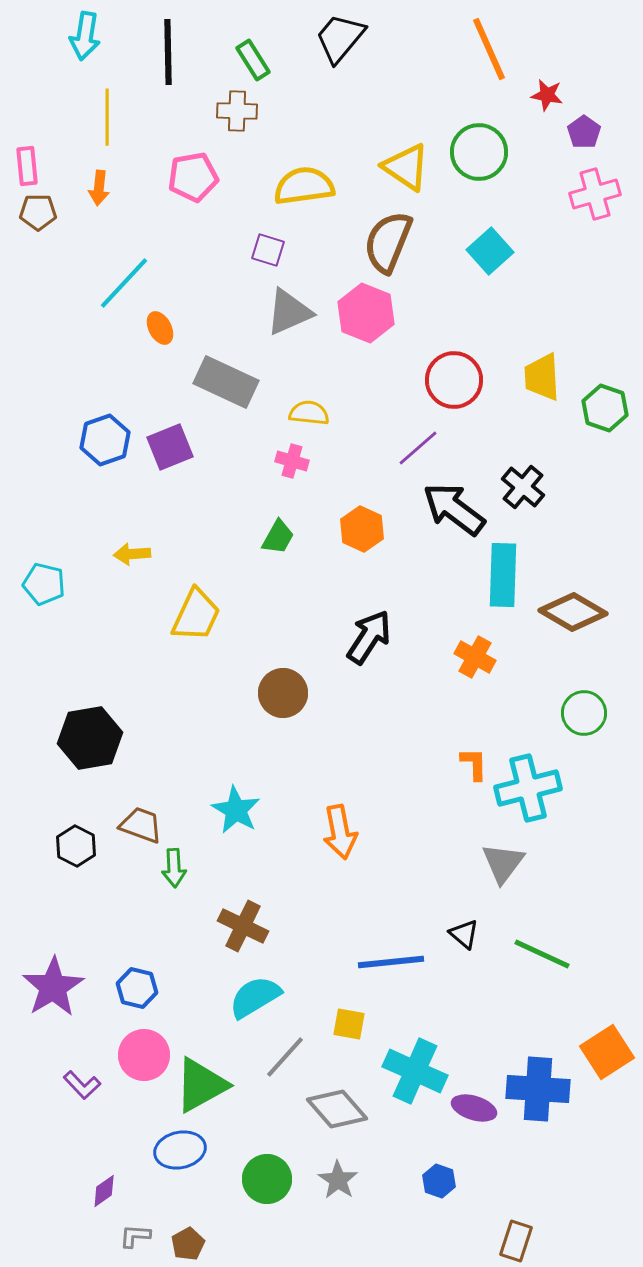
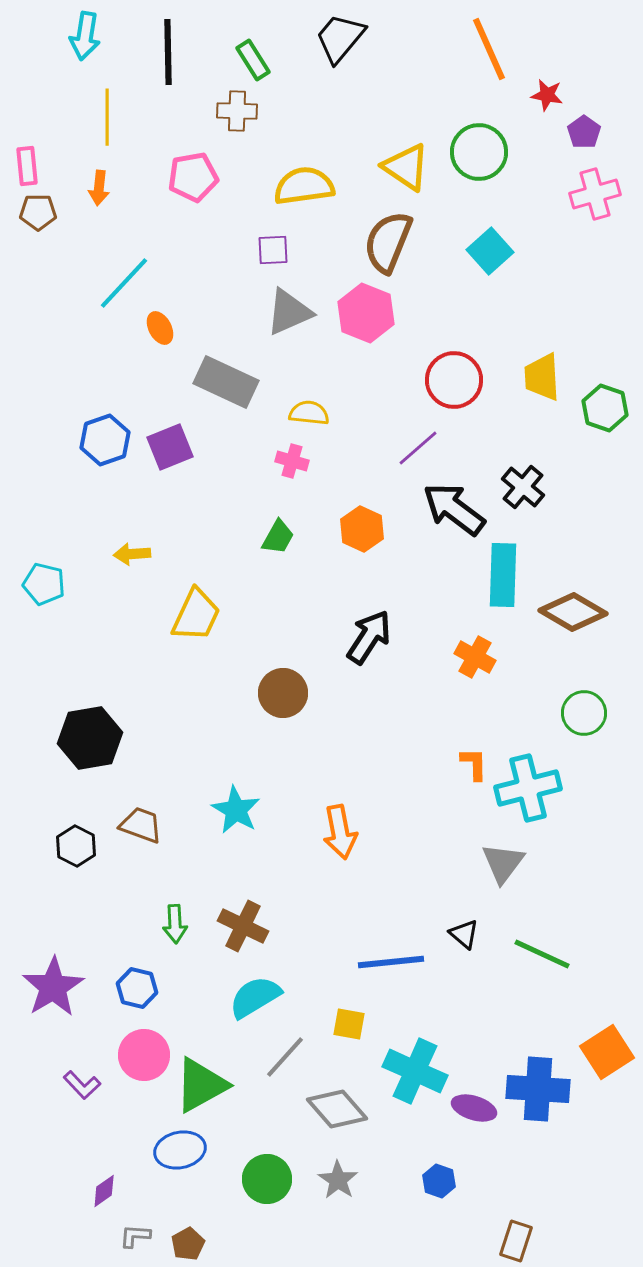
purple square at (268, 250): moved 5 px right; rotated 20 degrees counterclockwise
green arrow at (174, 868): moved 1 px right, 56 px down
